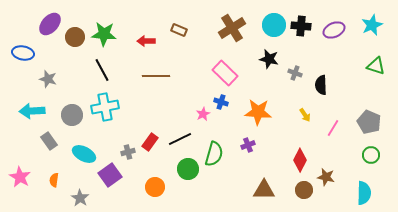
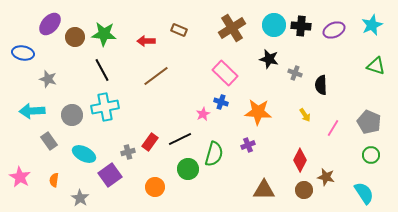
brown line at (156, 76): rotated 36 degrees counterclockwise
cyan semicircle at (364, 193): rotated 35 degrees counterclockwise
